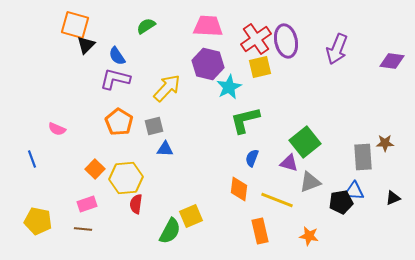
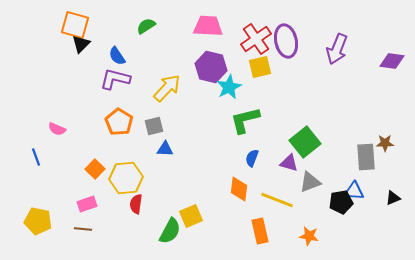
black triangle at (86, 45): moved 5 px left, 1 px up
purple hexagon at (208, 64): moved 3 px right, 3 px down
gray rectangle at (363, 157): moved 3 px right
blue line at (32, 159): moved 4 px right, 2 px up
